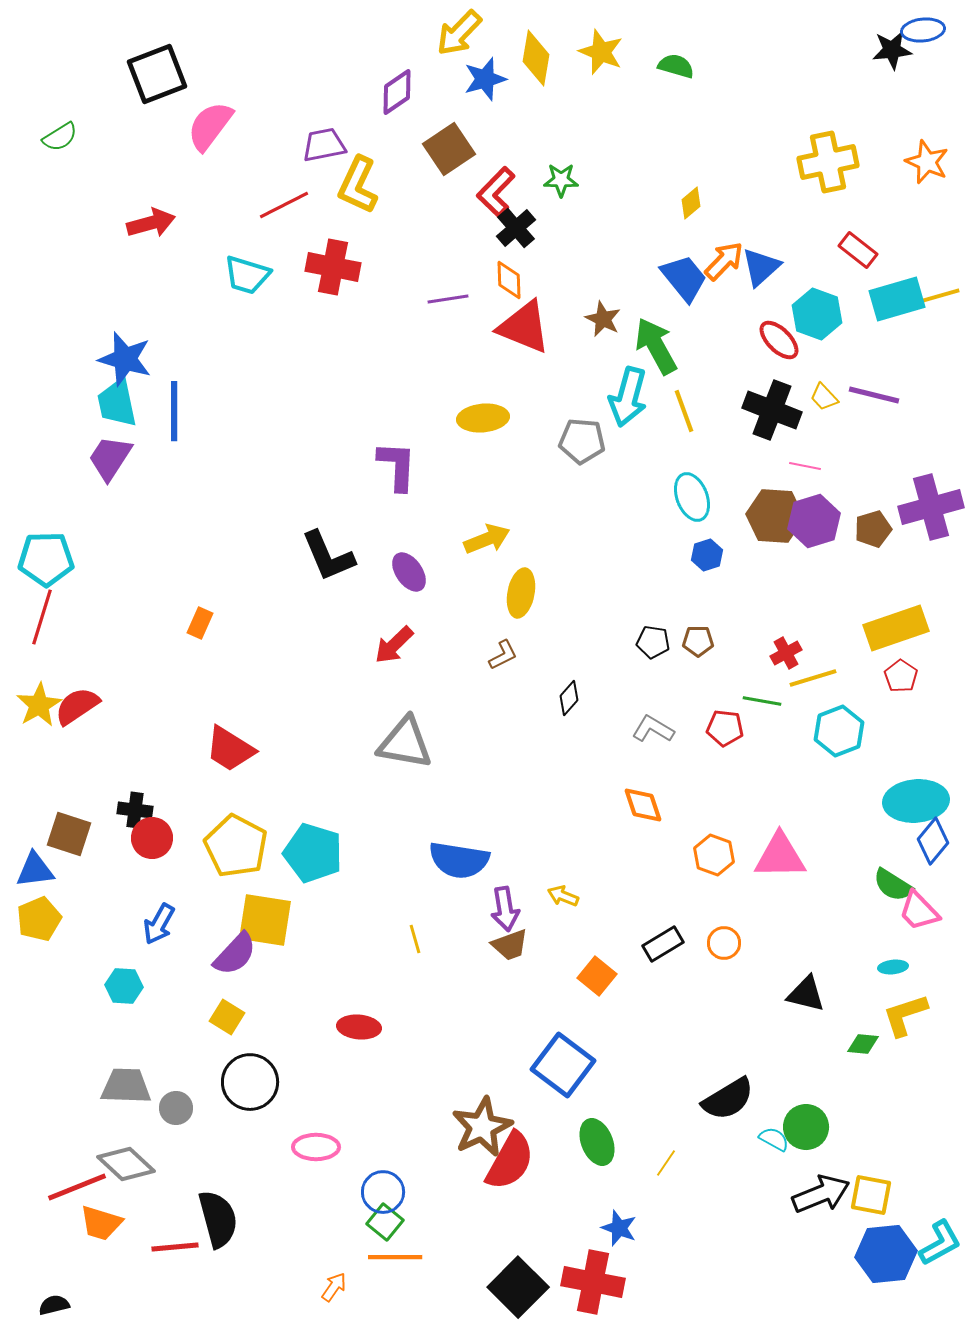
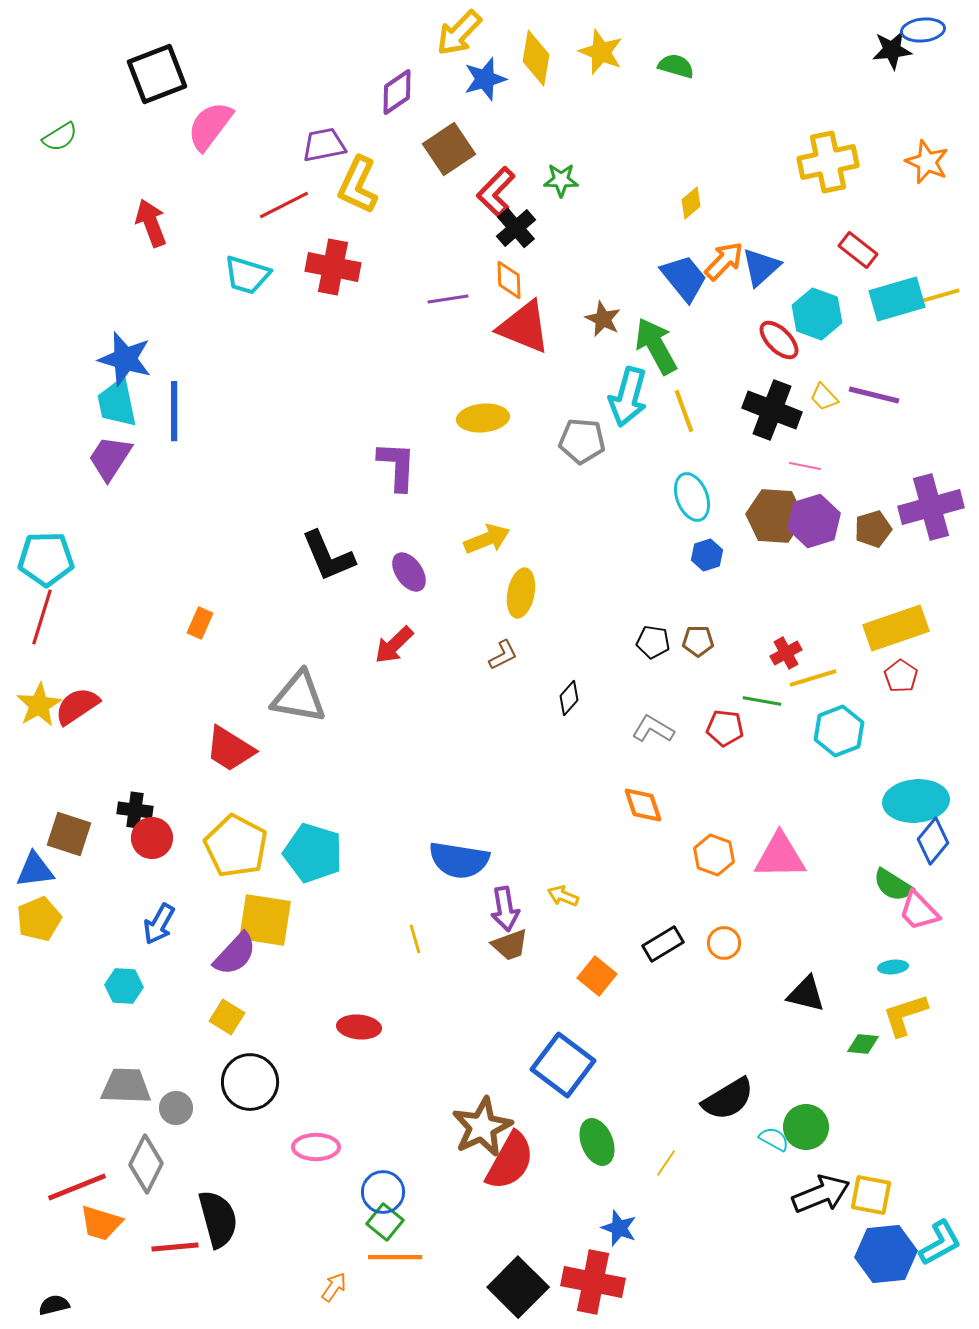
red arrow at (151, 223): rotated 96 degrees counterclockwise
gray triangle at (405, 743): moved 106 px left, 46 px up
gray diamond at (126, 1164): moved 20 px right; rotated 74 degrees clockwise
